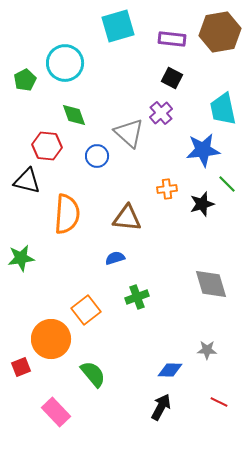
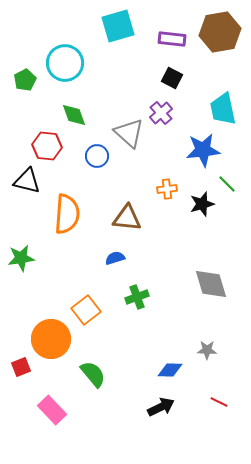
black arrow: rotated 36 degrees clockwise
pink rectangle: moved 4 px left, 2 px up
